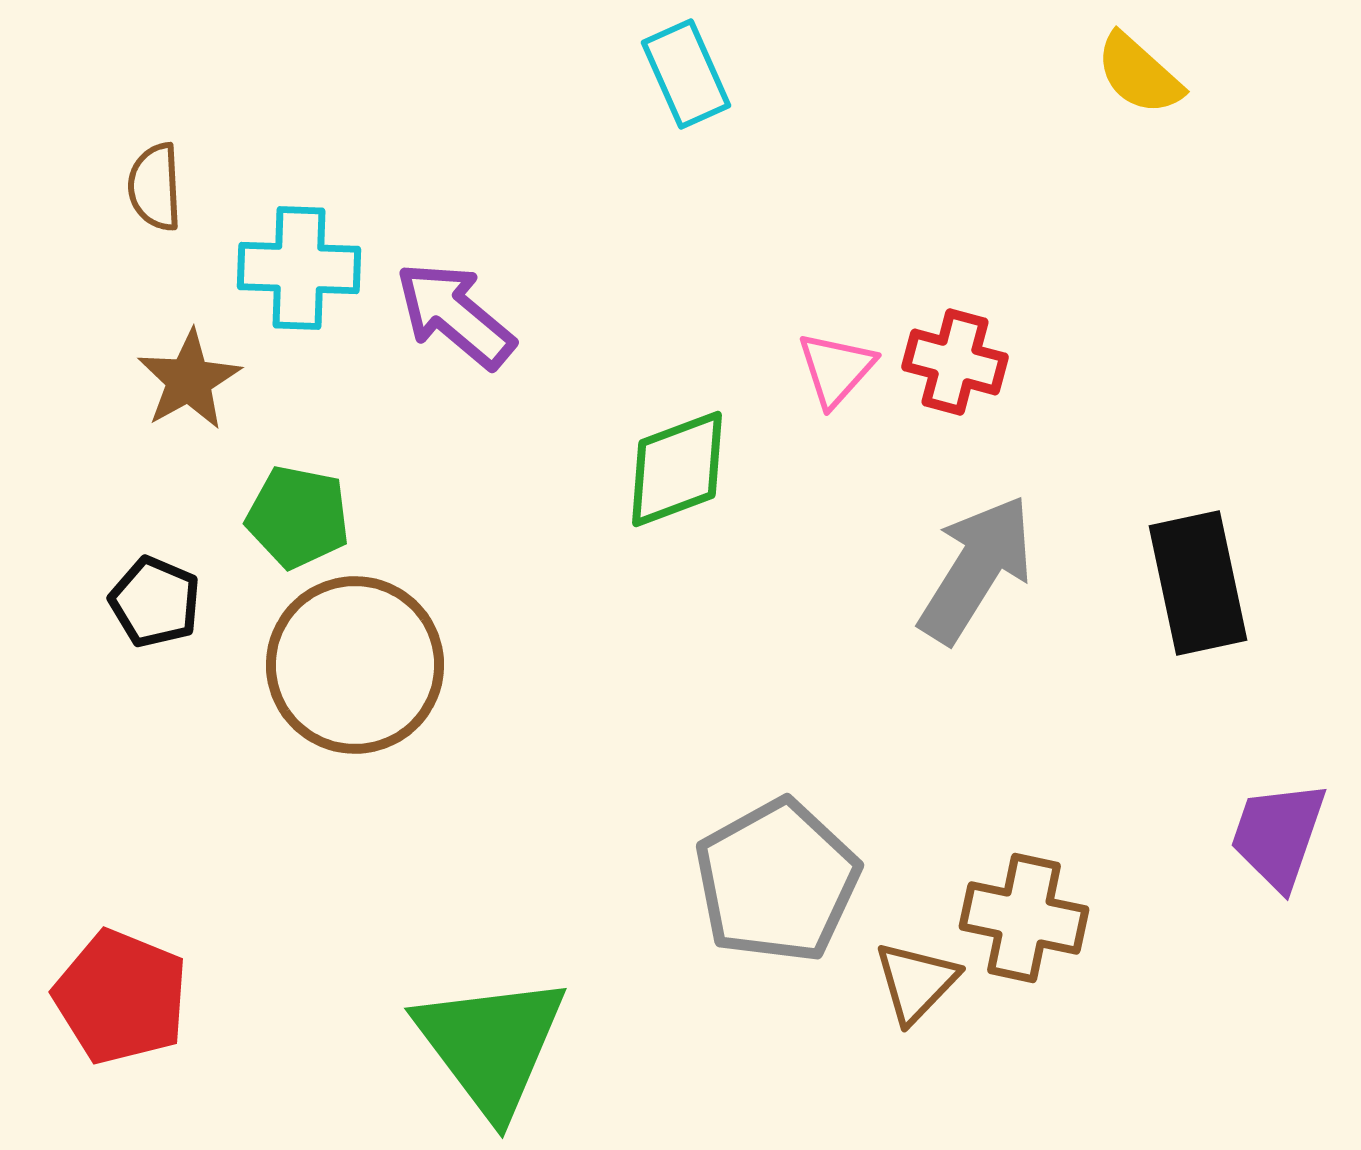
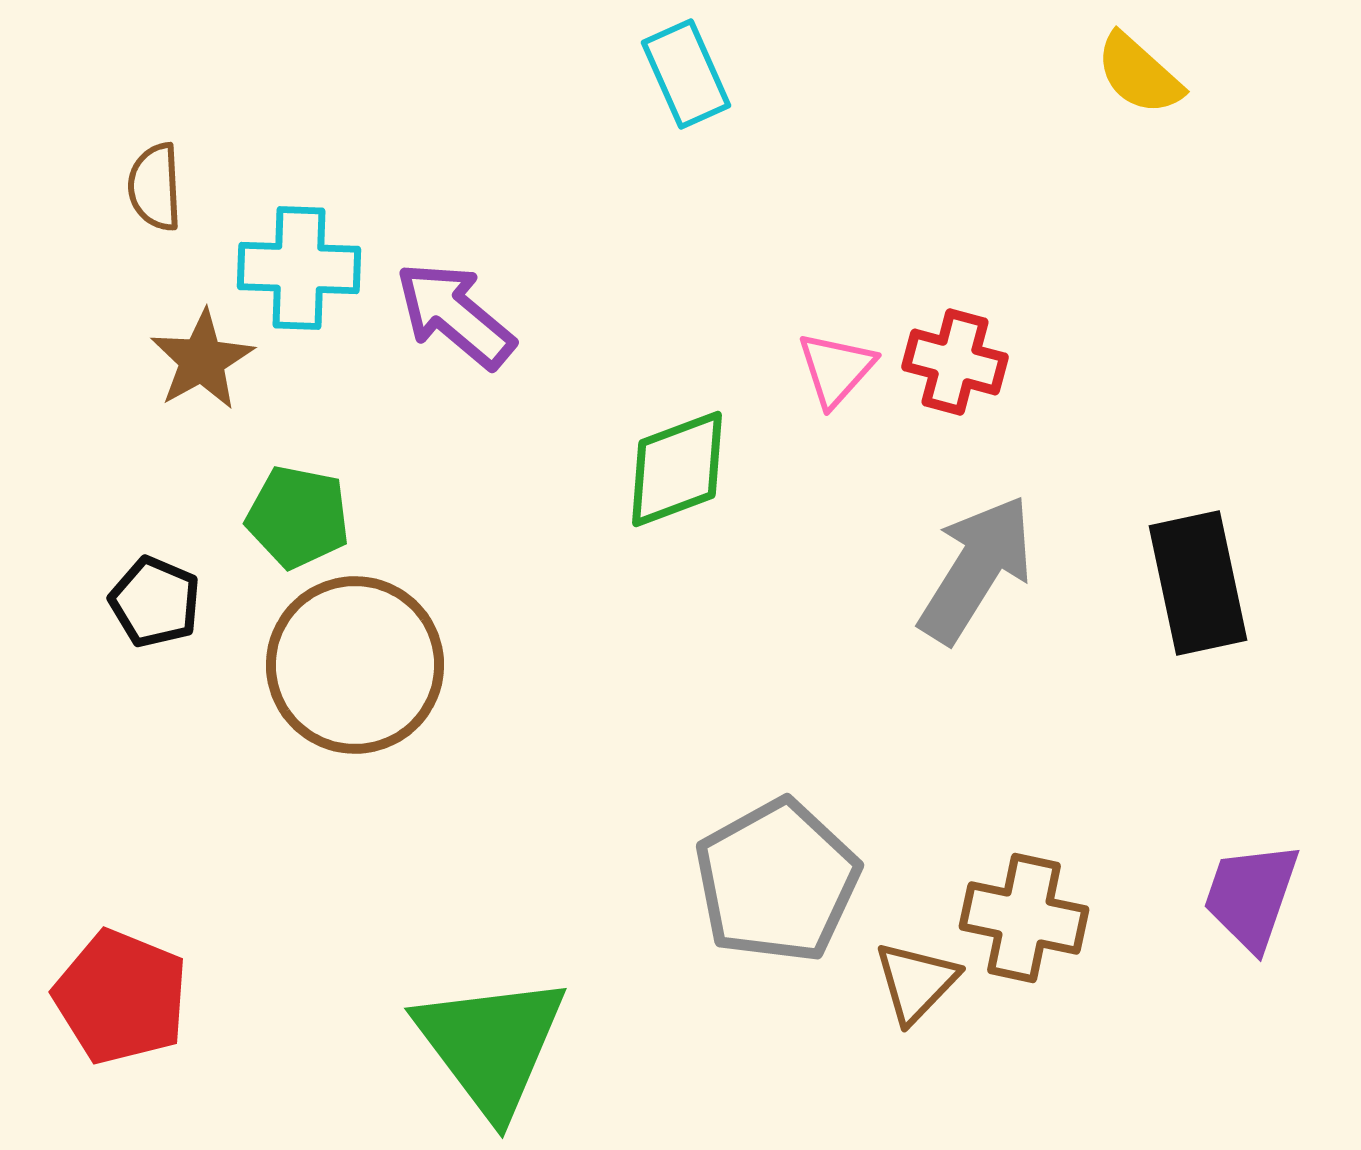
brown star: moved 13 px right, 20 px up
purple trapezoid: moved 27 px left, 61 px down
